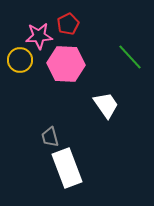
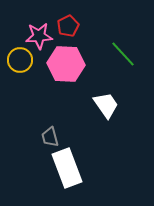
red pentagon: moved 2 px down
green line: moved 7 px left, 3 px up
